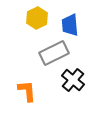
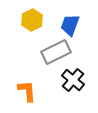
yellow hexagon: moved 5 px left, 2 px down
blue trapezoid: rotated 25 degrees clockwise
gray rectangle: moved 2 px right, 1 px up
